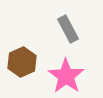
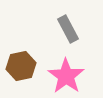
brown hexagon: moved 1 px left, 4 px down; rotated 12 degrees clockwise
